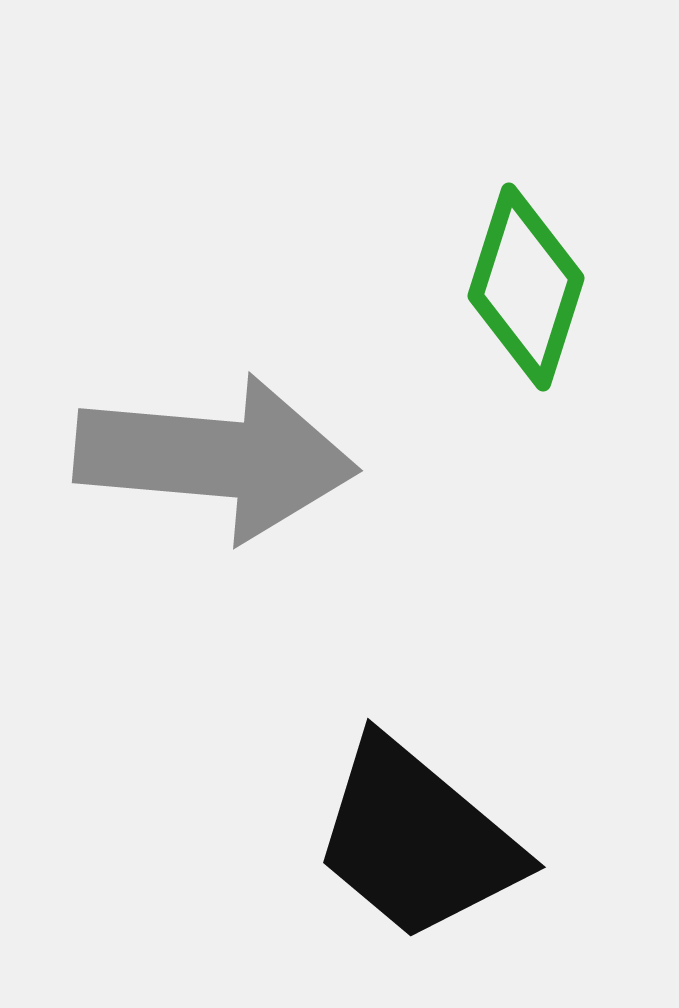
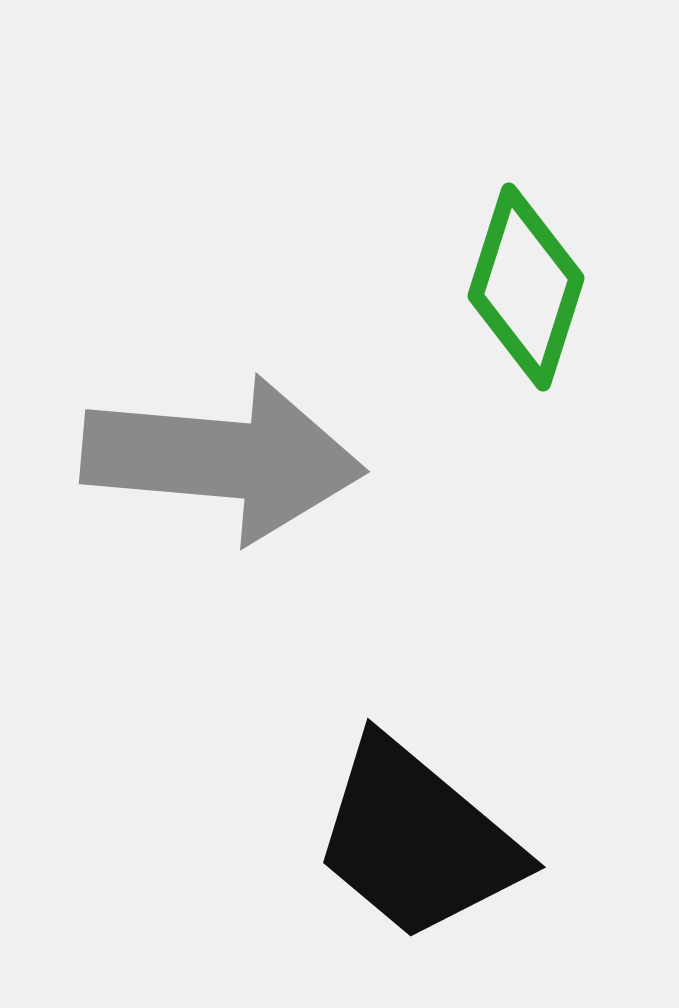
gray arrow: moved 7 px right, 1 px down
